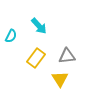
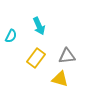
cyan arrow: rotated 18 degrees clockwise
yellow triangle: rotated 42 degrees counterclockwise
